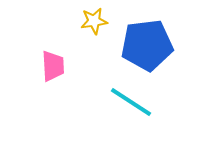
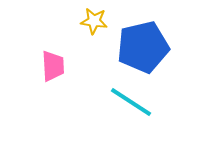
yellow star: rotated 16 degrees clockwise
blue pentagon: moved 4 px left, 2 px down; rotated 6 degrees counterclockwise
